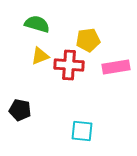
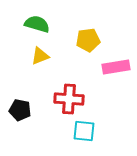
red cross: moved 34 px down
cyan square: moved 2 px right
